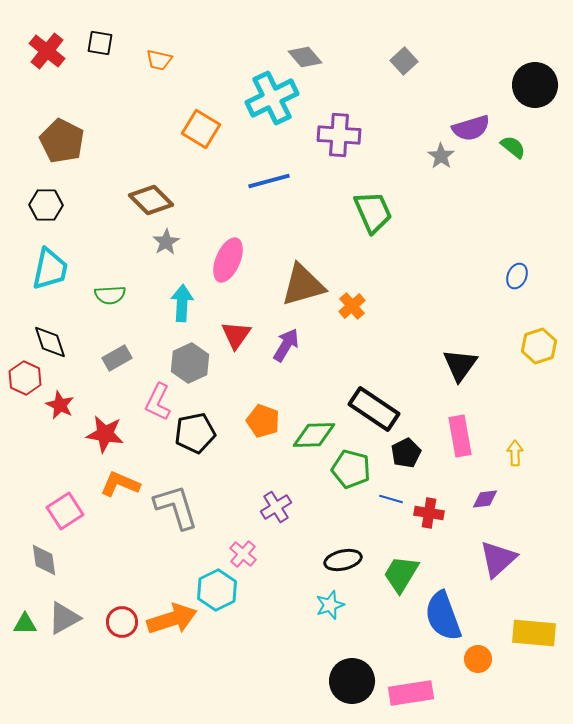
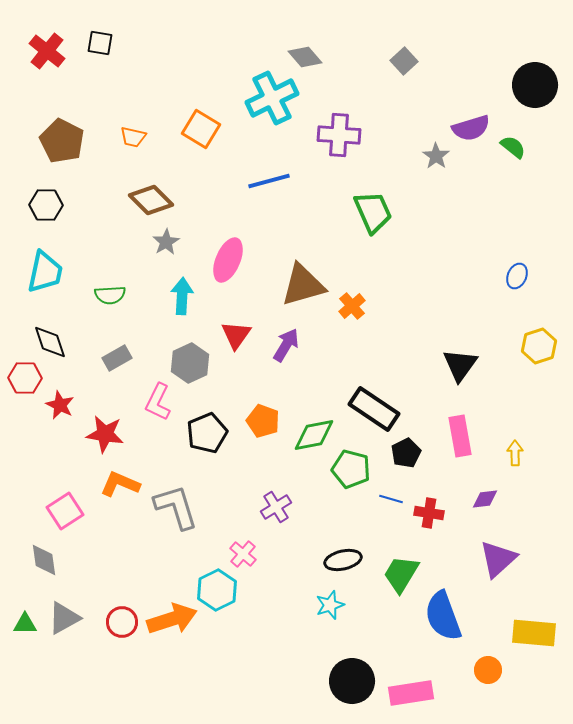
orange trapezoid at (159, 60): moved 26 px left, 77 px down
gray star at (441, 156): moved 5 px left
cyan trapezoid at (50, 269): moved 5 px left, 3 px down
cyan arrow at (182, 303): moved 7 px up
red hexagon at (25, 378): rotated 24 degrees counterclockwise
black pentagon at (195, 433): moved 12 px right; rotated 12 degrees counterclockwise
green diamond at (314, 435): rotated 9 degrees counterclockwise
orange circle at (478, 659): moved 10 px right, 11 px down
